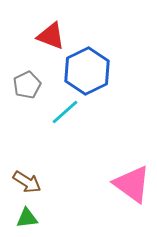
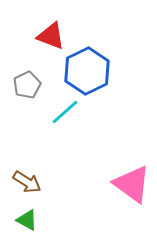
green triangle: moved 2 px down; rotated 35 degrees clockwise
